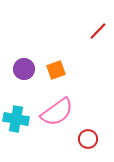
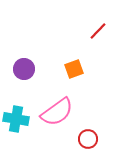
orange square: moved 18 px right, 1 px up
